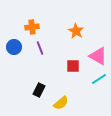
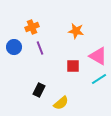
orange cross: rotated 16 degrees counterclockwise
orange star: rotated 21 degrees counterclockwise
